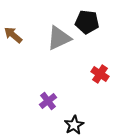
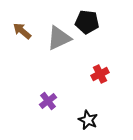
brown arrow: moved 9 px right, 4 px up
red cross: rotated 30 degrees clockwise
black star: moved 14 px right, 5 px up; rotated 18 degrees counterclockwise
